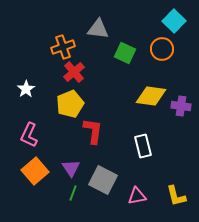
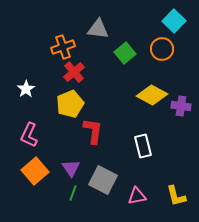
green square: rotated 25 degrees clockwise
yellow diamond: moved 1 px right, 1 px up; rotated 20 degrees clockwise
